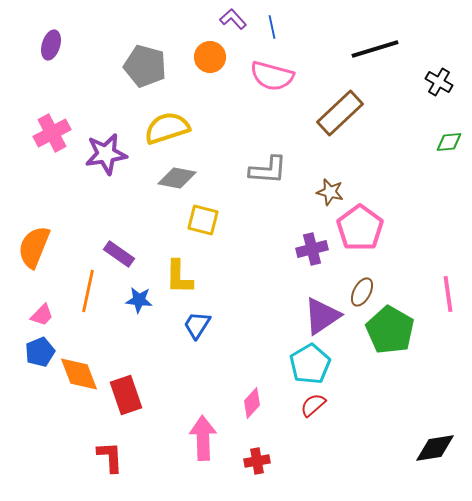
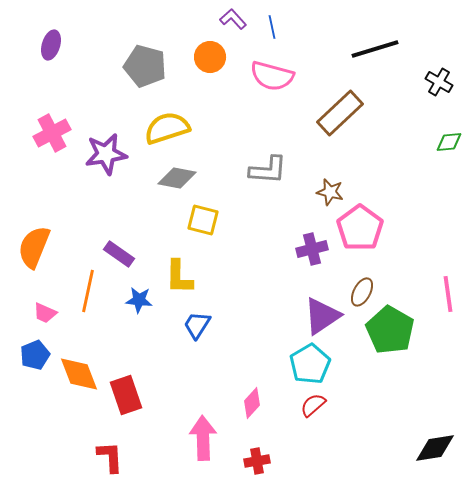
pink trapezoid: moved 3 px right, 2 px up; rotated 70 degrees clockwise
blue pentagon: moved 5 px left, 3 px down
